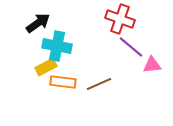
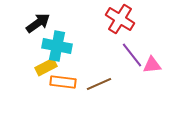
red cross: rotated 12 degrees clockwise
purple line: moved 1 px right, 8 px down; rotated 12 degrees clockwise
